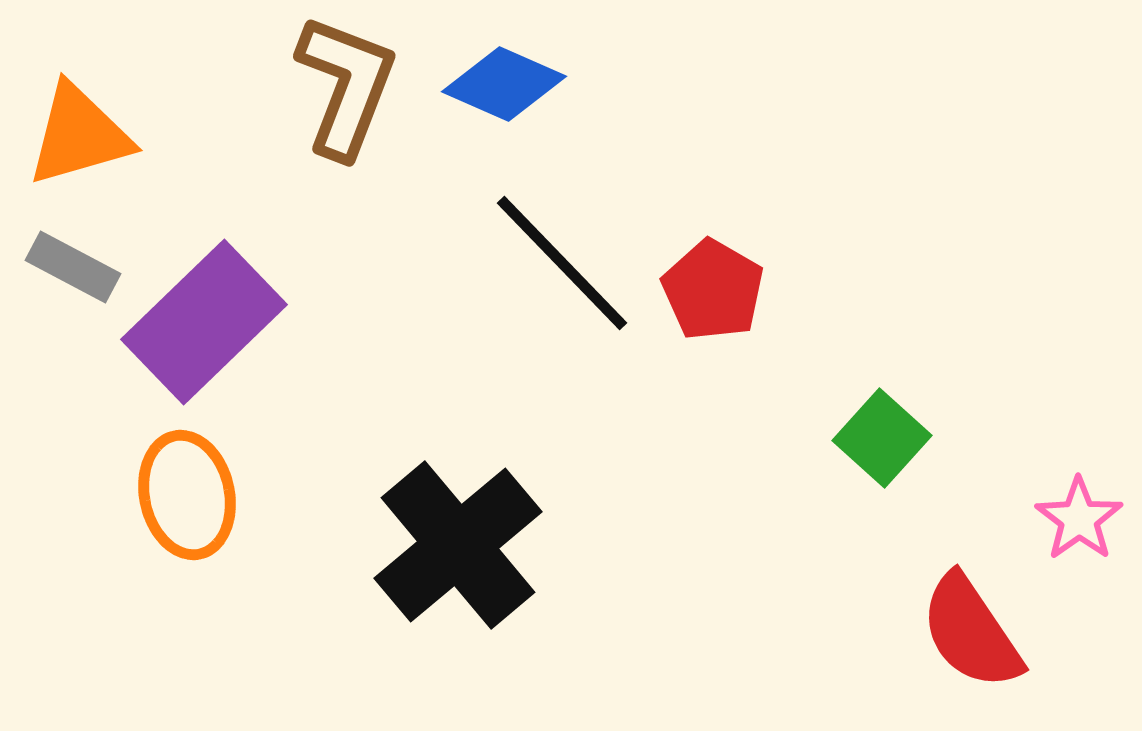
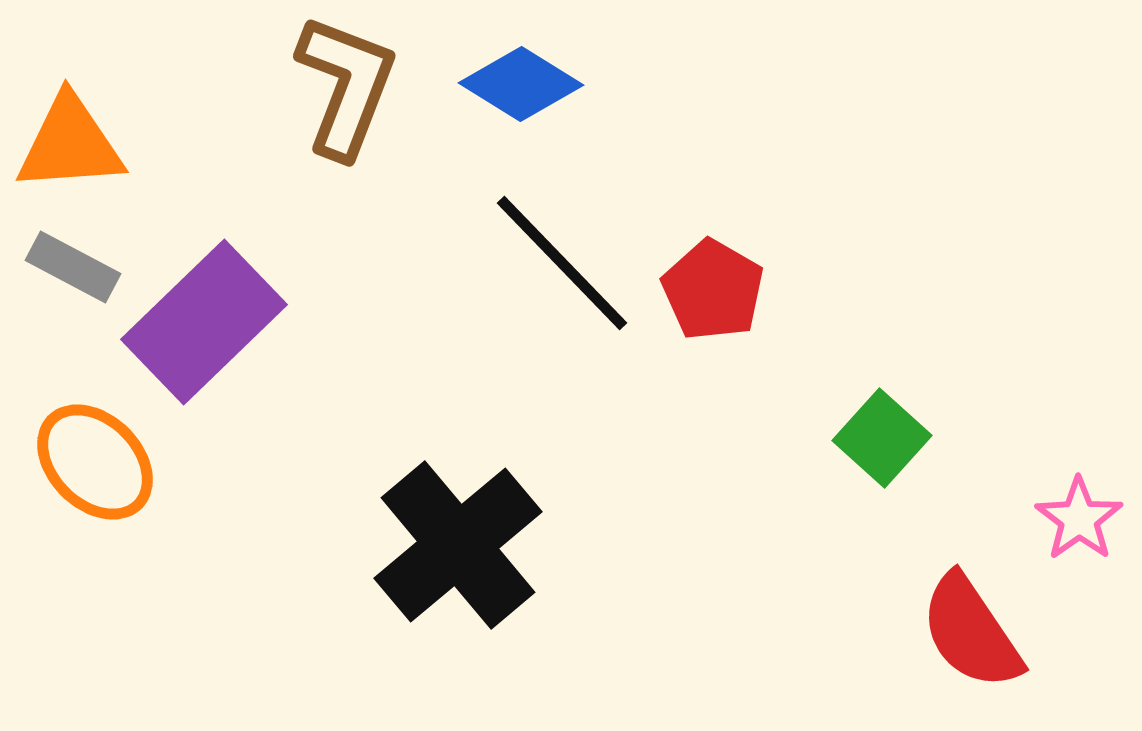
blue diamond: moved 17 px right; rotated 8 degrees clockwise
orange triangle: moved 9 px left, 9 px down; rotated 12 degrees clockwise
orange ellipse: moved 92 px left, 33 px up; rotated 33 degrees counterclockwise
